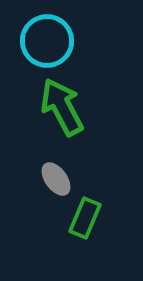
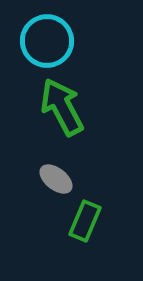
gray ellipse: rotated 16 degrees counterclockwise
green rectangle: moved 3 px down
